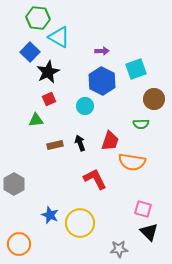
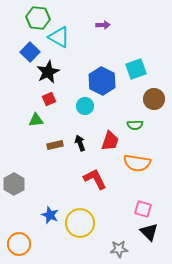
purple arrow: moved 1 px right, 26 px up
green semicircle: moved 6 px left, 1 px down
orange semicircle: moved 5 px right, 1 px down
